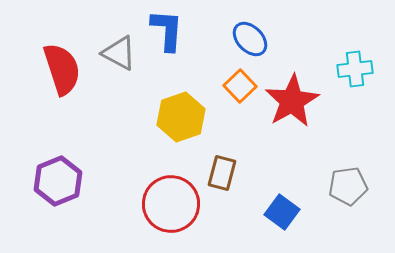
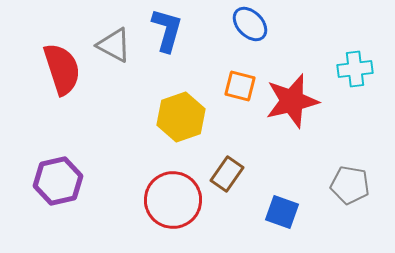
blue L-shape: rotated 12 degrees clockwise
blue ellipse: moved 15 px up
gray triangle: moved 5 px left, 8 px up
orange square: rotated 32 degrees counterclockwise
red star: rotated 16 degrees clockwise
brown rectangle: moved 5 px right, 1 px down; rotated 20 degrees clockwise
purple hexagon: rotated 9 degrees clockwise
gray pentagon: moved 2 px right, 1 px up; rotated 18 degrees clockwise
red circle: moved 2 px right, 4 px up
blue square: rotated 16 degrees counterclockwise
